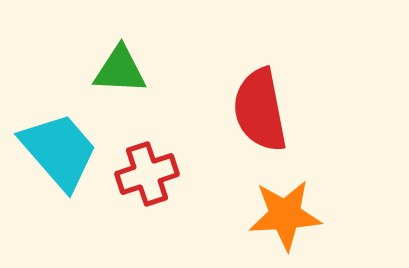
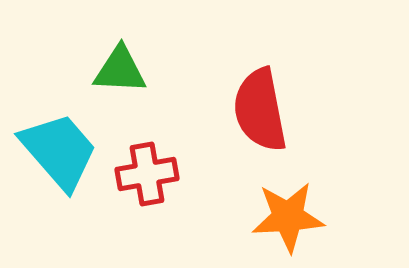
red cross: rotated 8 degrees clockwise
orange star: moved 3 px right, 2 px down
